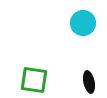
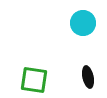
black ellipse: moved 1 px left, 5 px up
